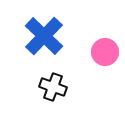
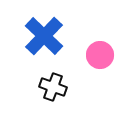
pink circle: moved 5 px left, 3 px down
